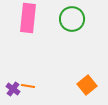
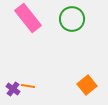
pink rectangle: rotated 44 degrees counterclockwise
